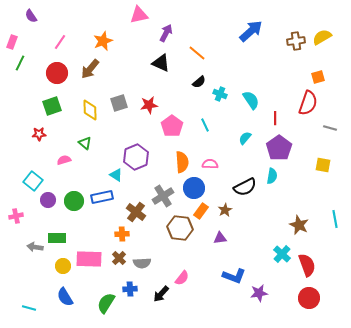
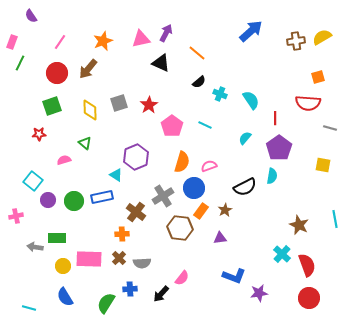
pink triangle at (139, 15): moved 2 px right, 24 px down
brown arrow at (90, 69): moved 2 px left
red semicircle at (308, 103): rotated 75 degrees clockwise
red star at (149, 105): rotated 24 degrees counterclockwise
cyan line at (205, 125): rotated 40 degrees counterclockwise
orange semicircle at (182, 162): rotated 20 degrees clockwise
pink semicircle at (210, 164): moved 1 px left, 2 px down; rotated 21 degrees counterclockwise
